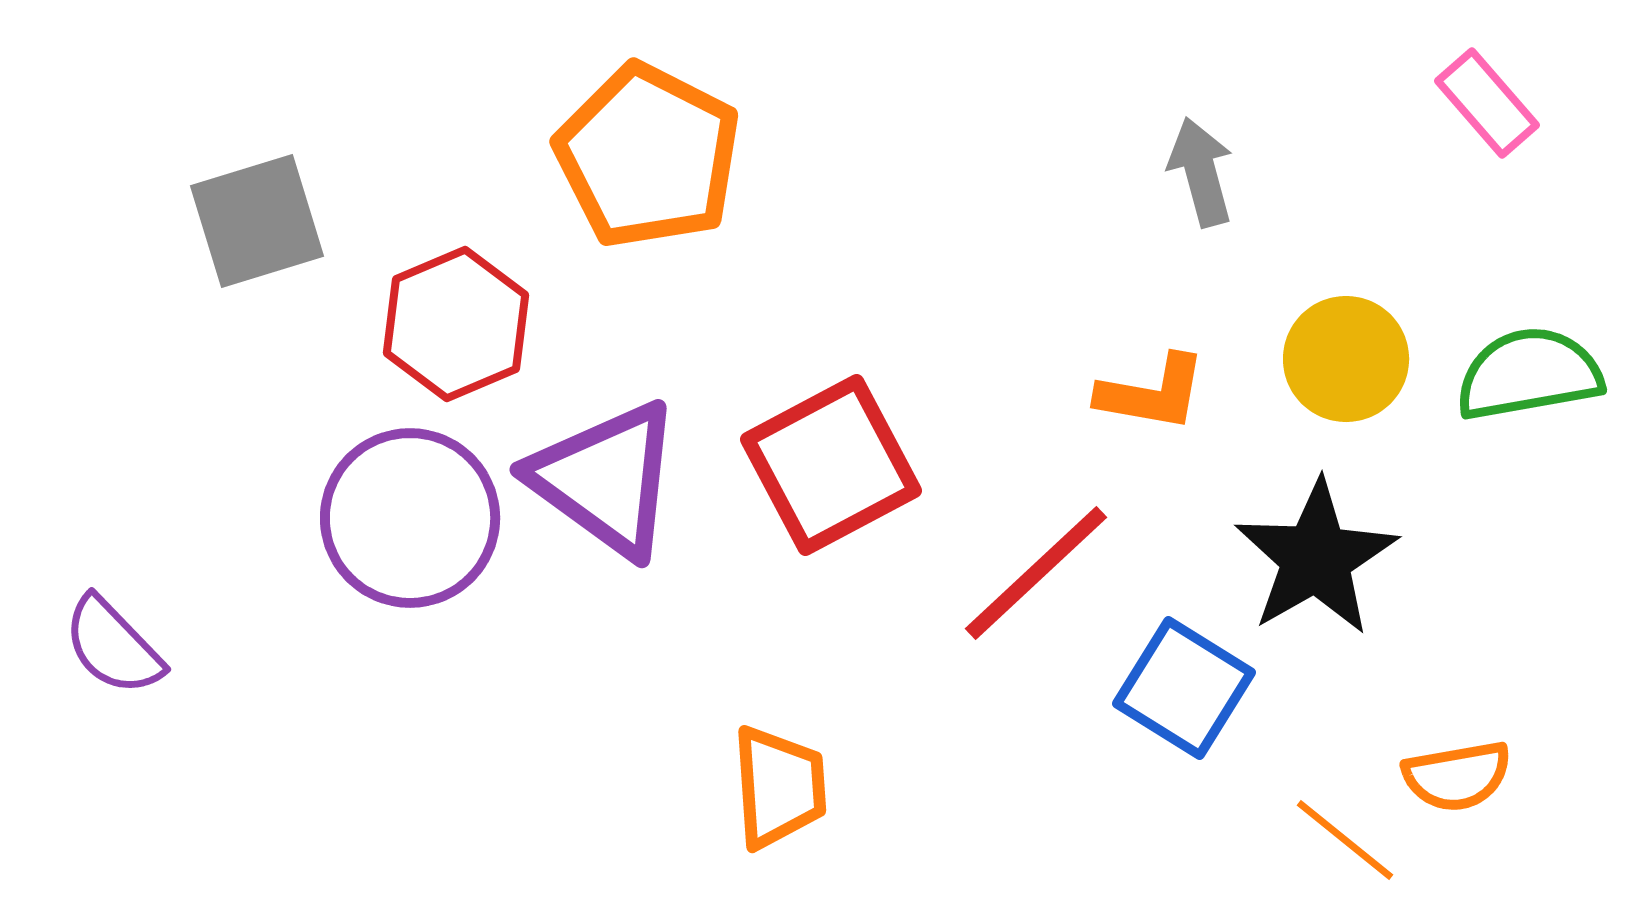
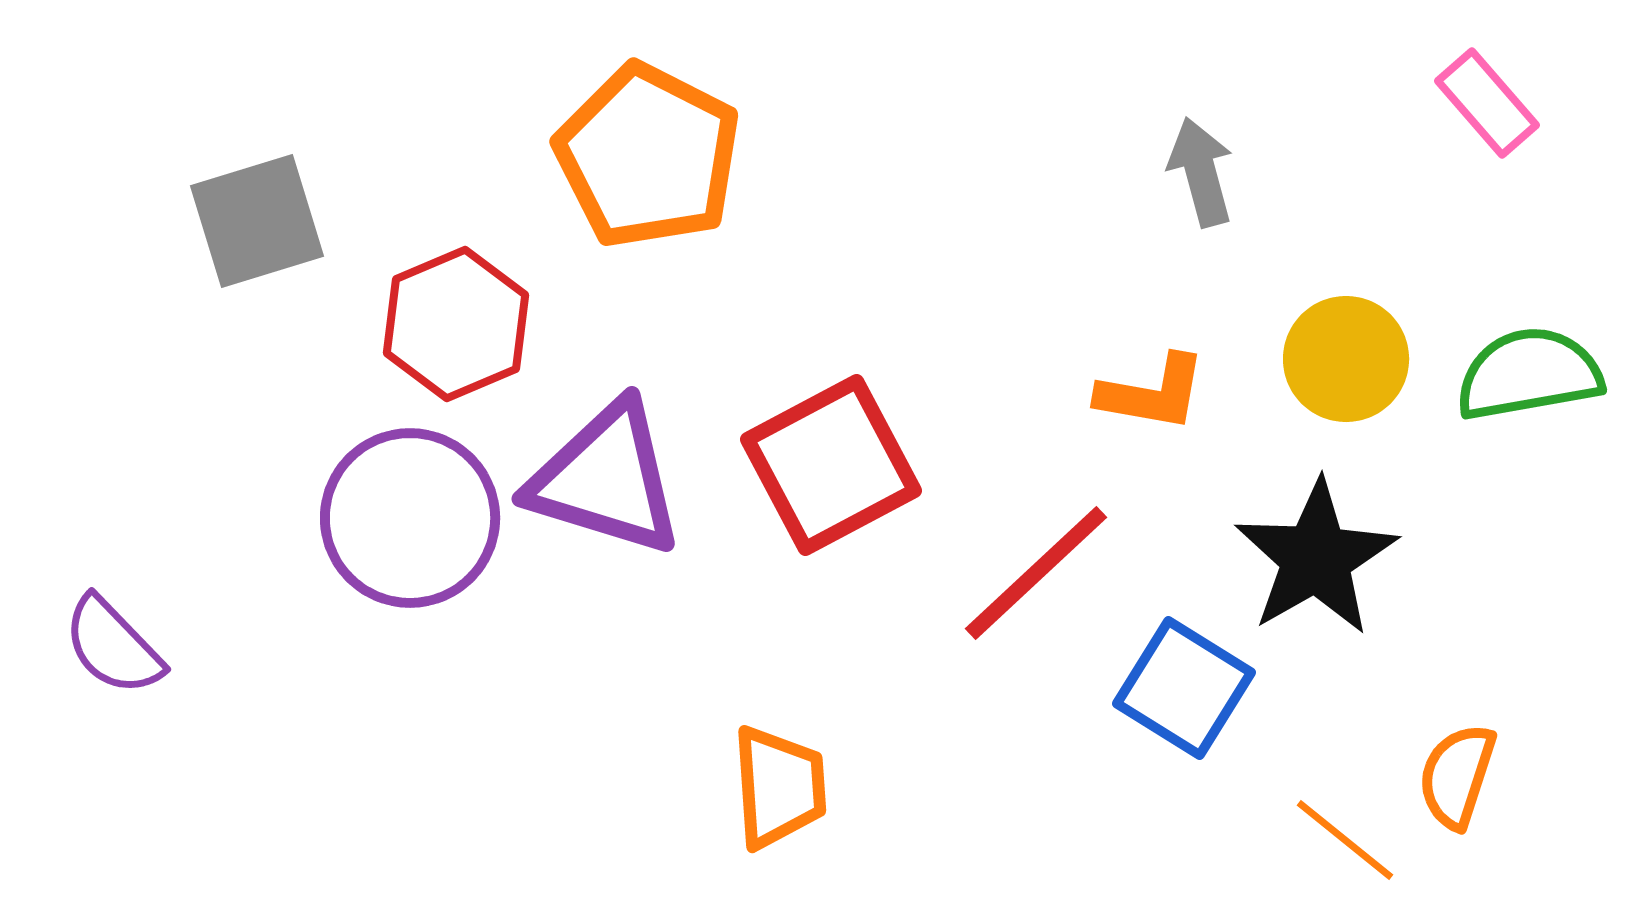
purple triangle: rotated 19 degrees counterclockwise
orange semicircle: rotated 118 degrees clockwise
